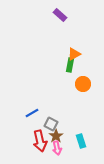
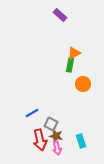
orange triangle: moved 1 px up
brown star: rotated 24 degrees counterclockwise
red arrow: moved 1 px up
